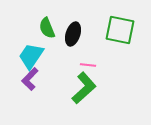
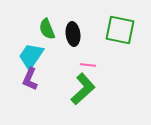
green semicircle: moved 1 px down
black ellipse: rotated 25 degrees counterclockwise
purple L-shape: rotated 20 degrees counterclockwise
green L-shape: moved 1 px left, 1 px down
